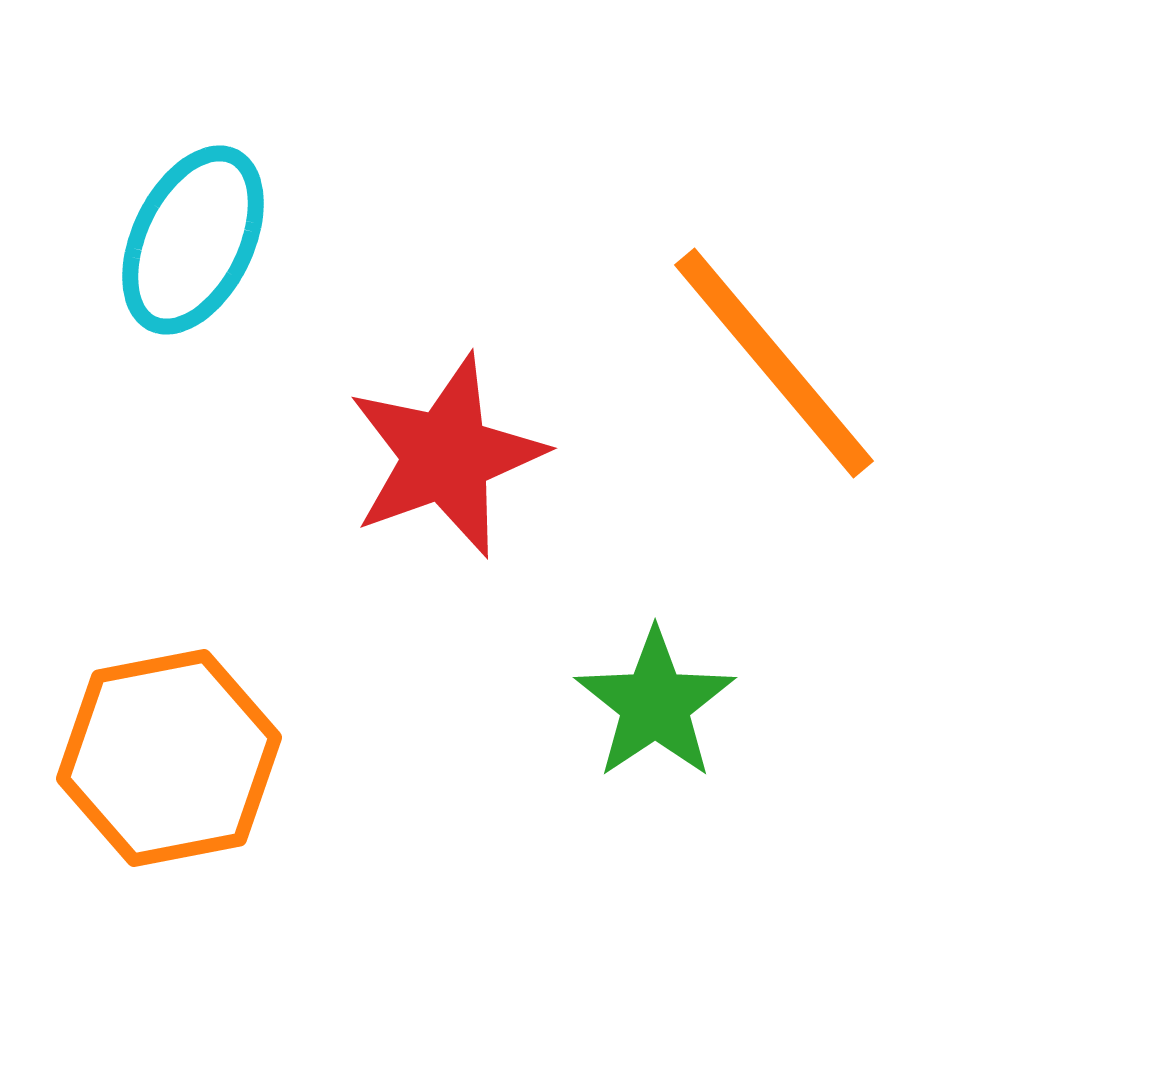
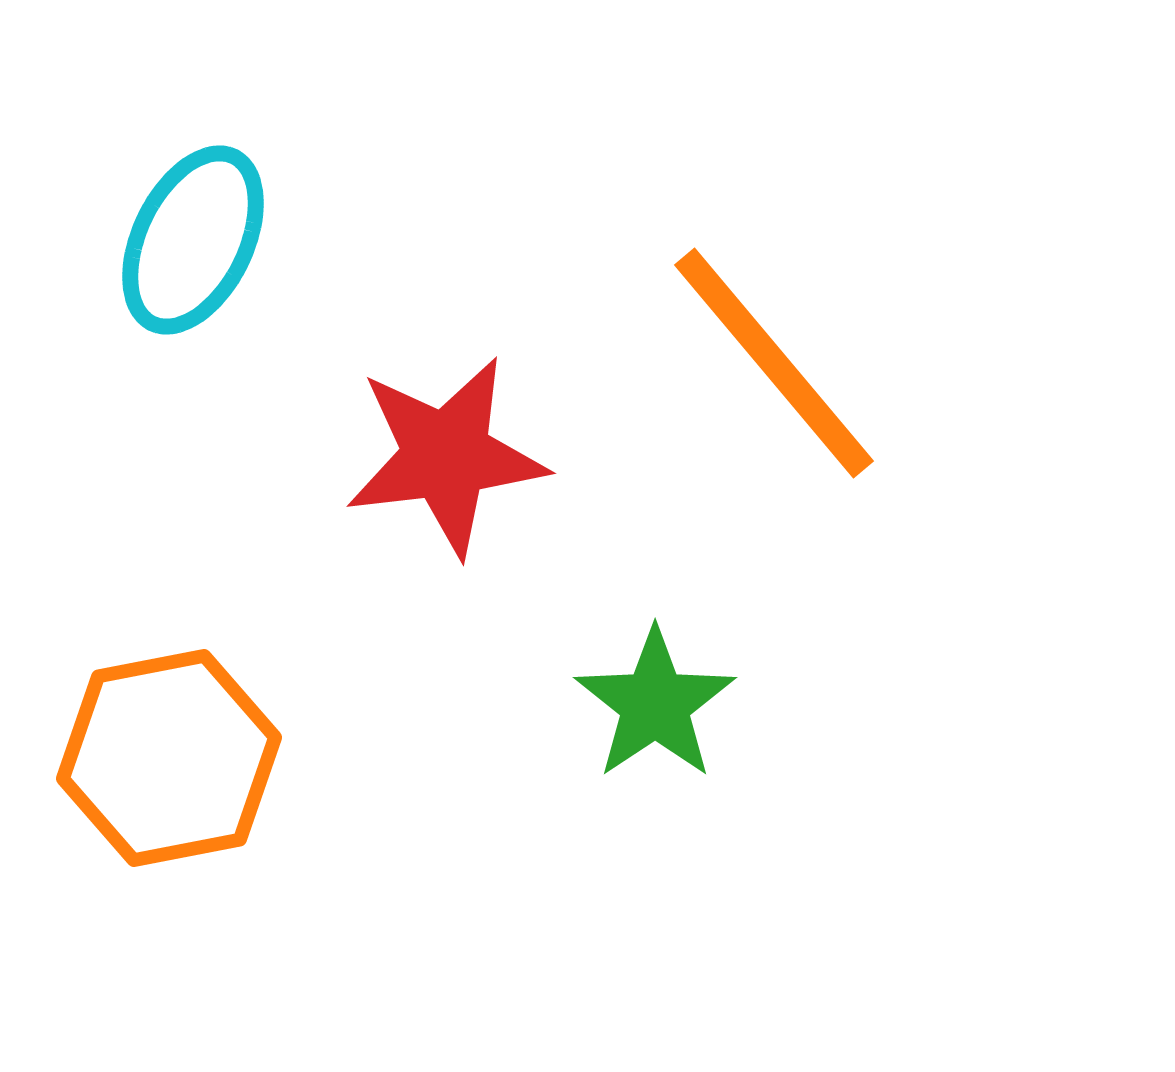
red star: rotated 13 degrees clockwise
